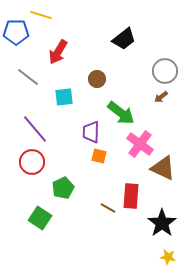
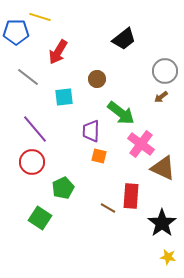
yellow line: moved 1 px left, 2 px down
purple trapezoid: moved 1 px up
pink cross: moved 1 px right
